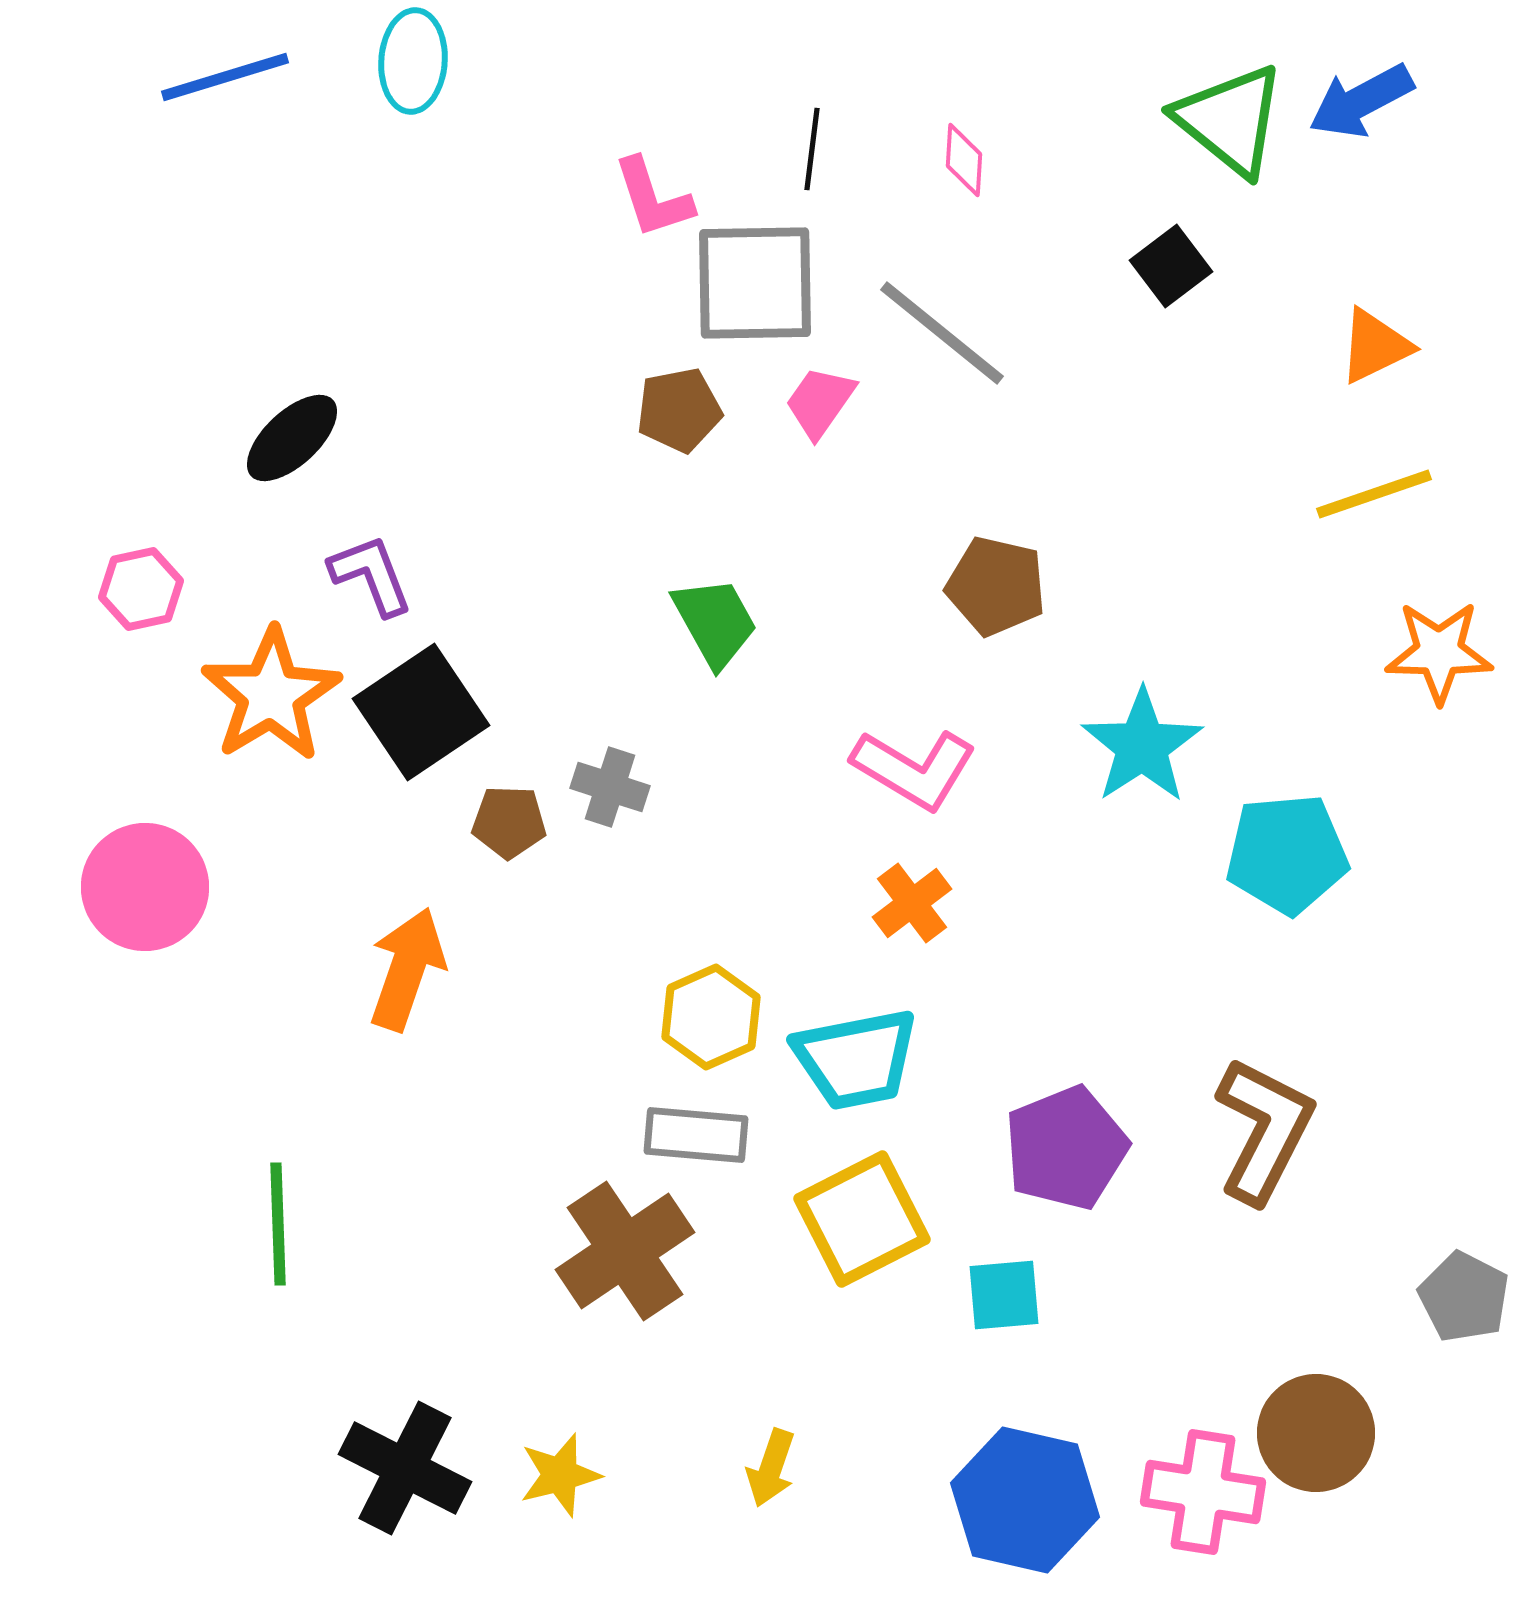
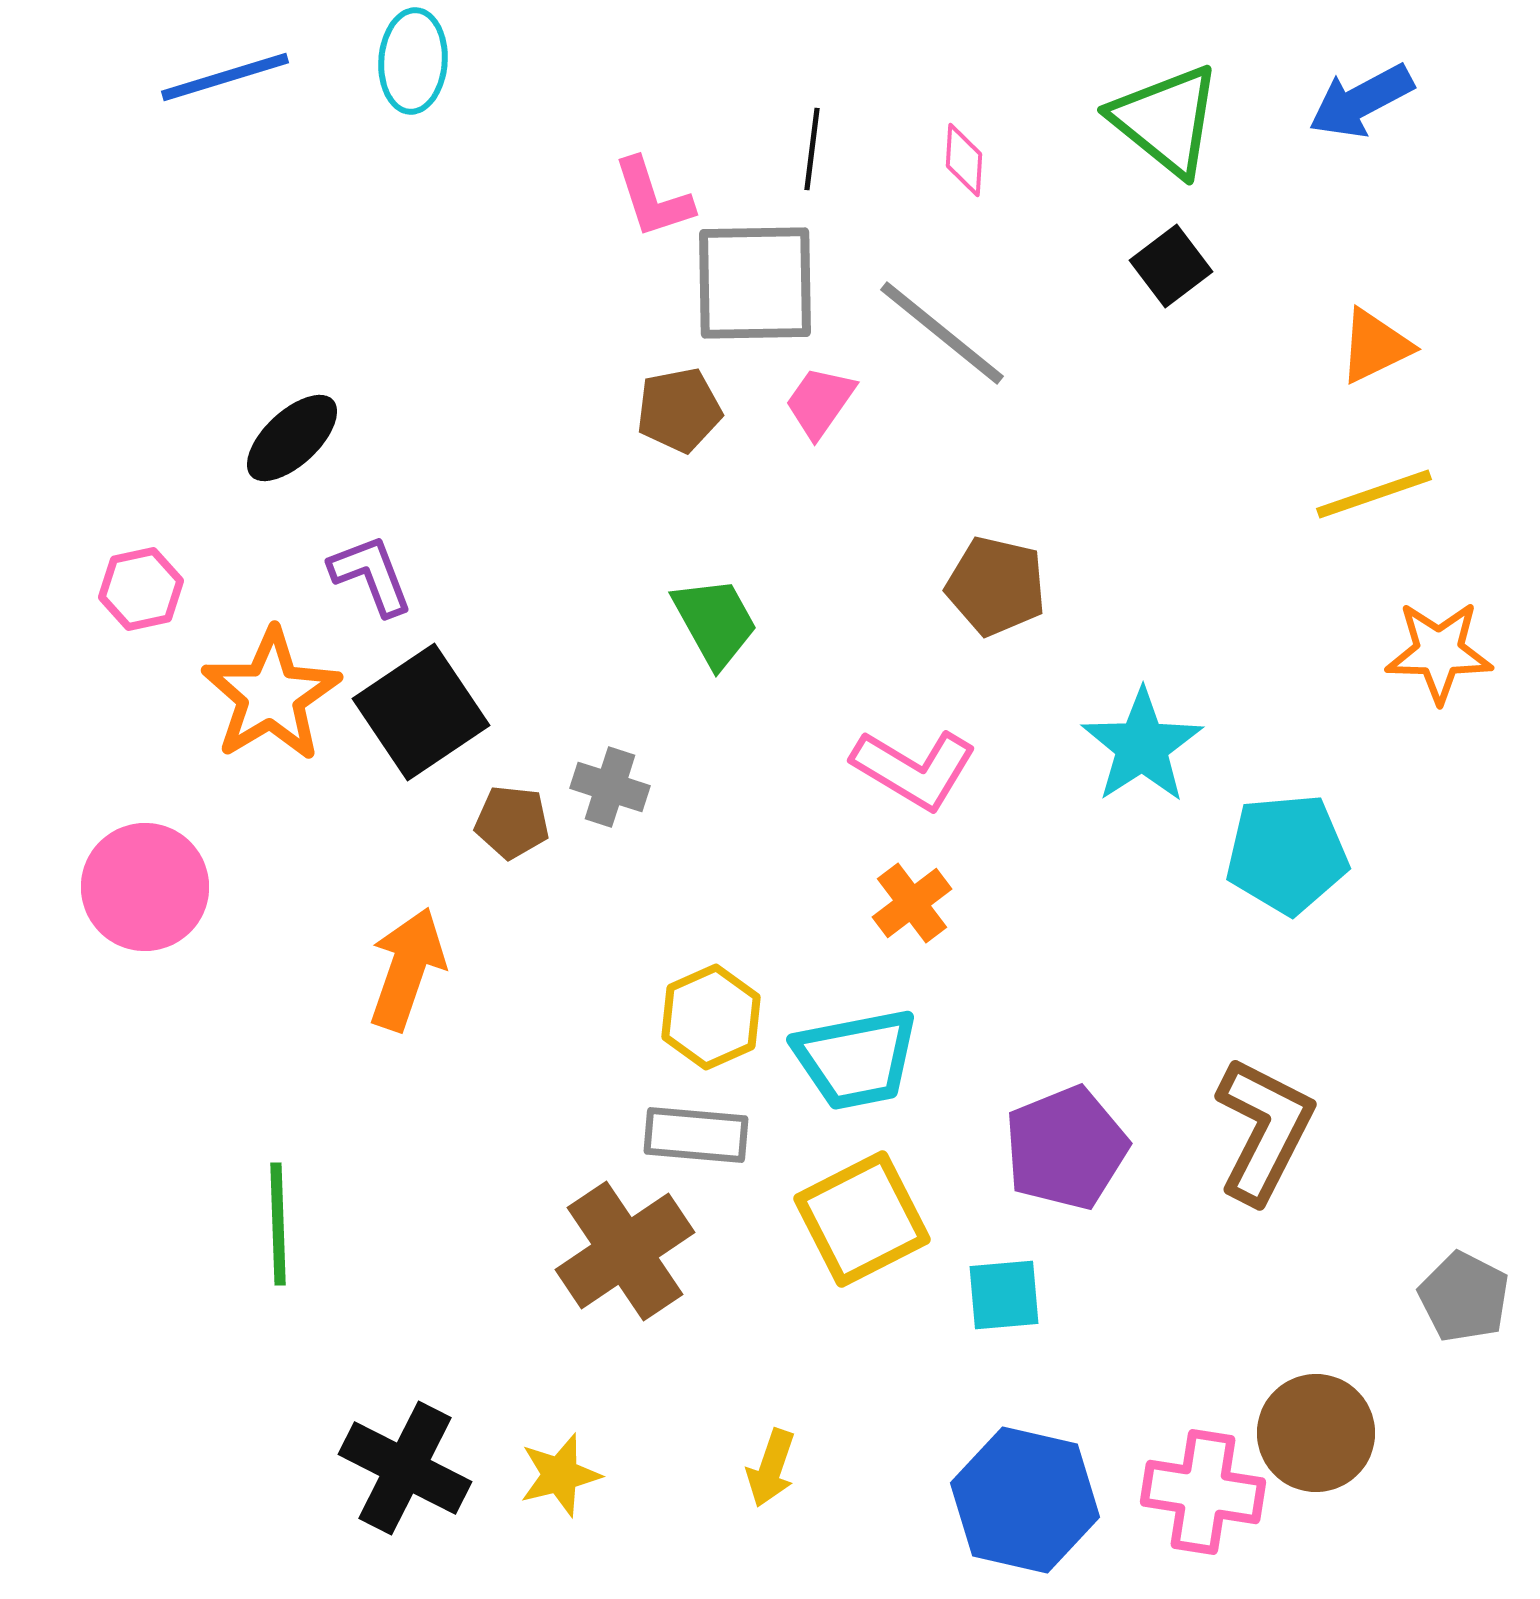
green triangle at (1230, 120): moved 64 px left
brown pentagon at (509, 822): moved 3 px right; rotated 4 degrees clockwise
